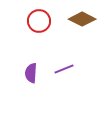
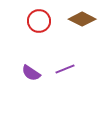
purple line: moved 1 px right
purple semicircle: rotated 60 degrees counterclockwise
